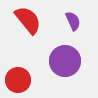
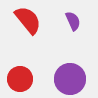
purple circle: moved 5 px right, 18 px down
red circle: moved 2 px right, 1 px up
